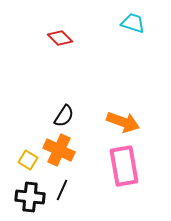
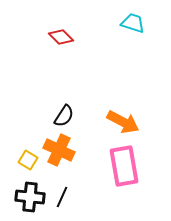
red diamond: moved 1 px right, 1 px up
orange arrow: rotated 8 degrees clockwise
black line: moved 7 px down
